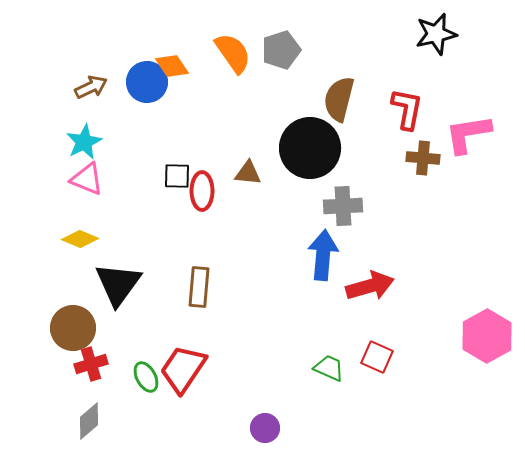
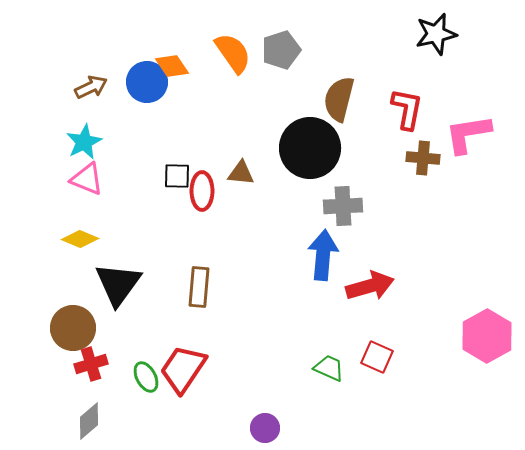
brown triangle: moved 7 px left
